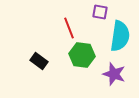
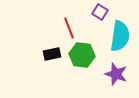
purple square: rotated 21 degrees clockwise
black rectangle: moved 13 px right, 7 px up; rotated 48 degrees counterclockwise
purple star: moved 2 px right
